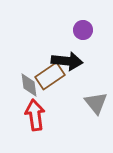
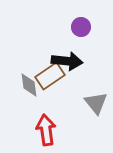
purple circle: moved 2 px left, 3 px up
red arrow: moved 11 px right, 15 px down
